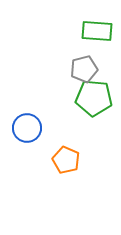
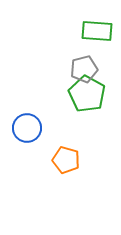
green pentagon: moved 7 px left, 4 px up; rotated 24 degrees clockwise
orange pentagon: rotated 8 degrees counterclockwise
